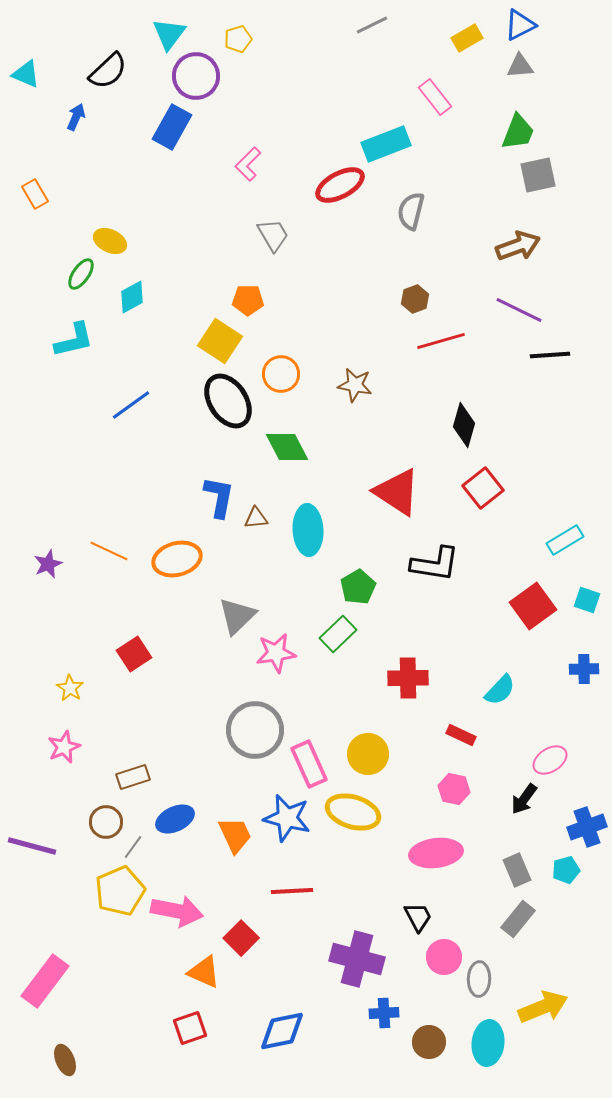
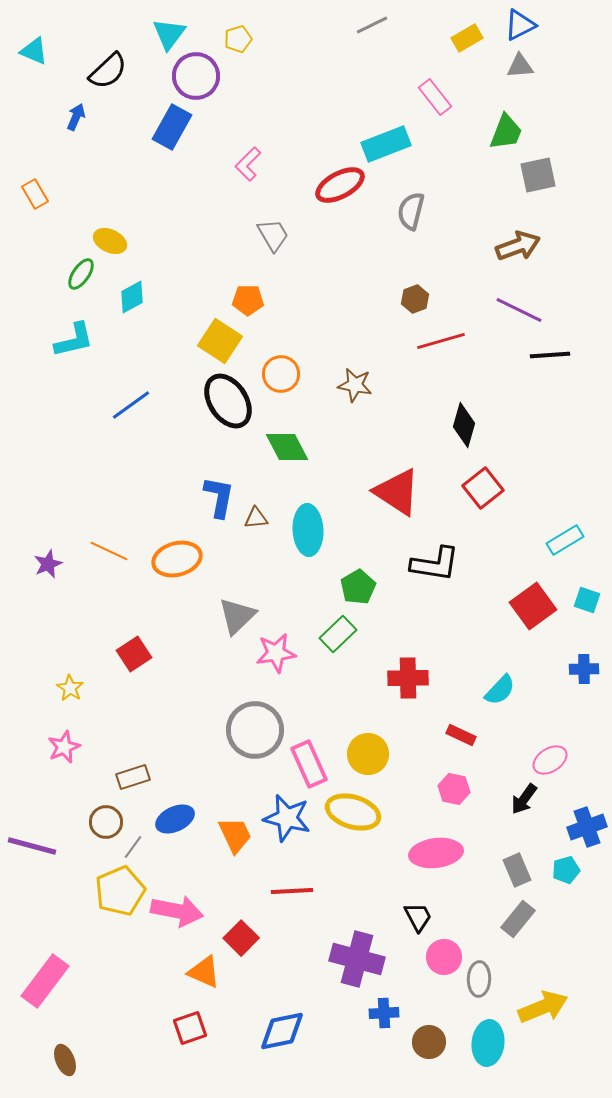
cyan triangle at (26, 74): moved 8 px right, 23 px up
green trapezoid at (518, 132): moved 12 px left
